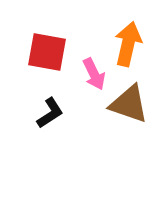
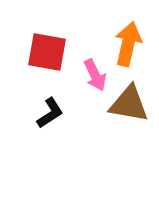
pink arrow: moved 1 px right, 1 px down
brown triangle: rotated 9 degrees counterclockwise
